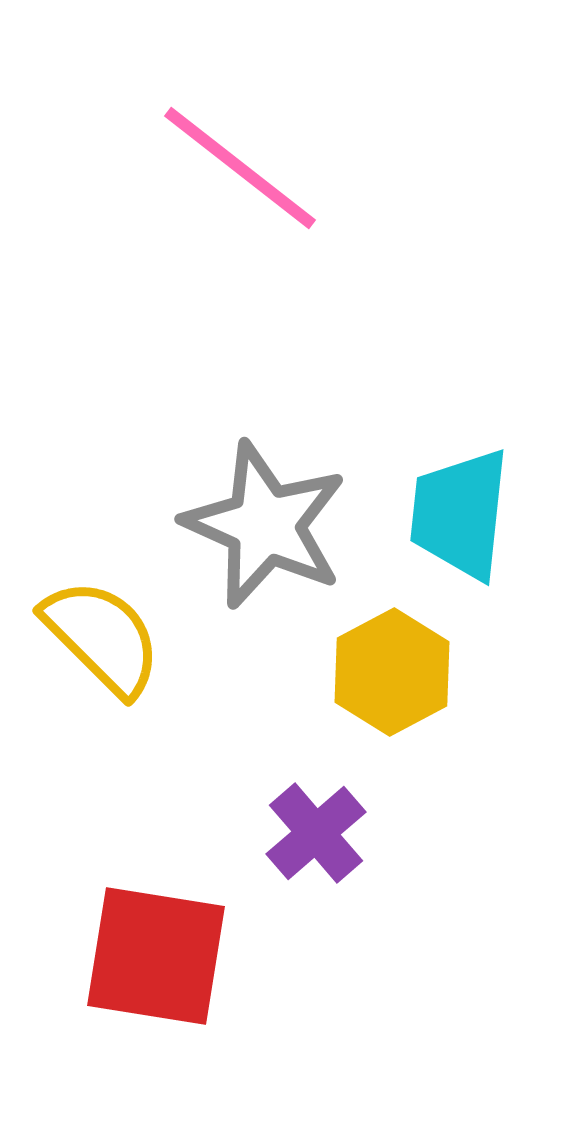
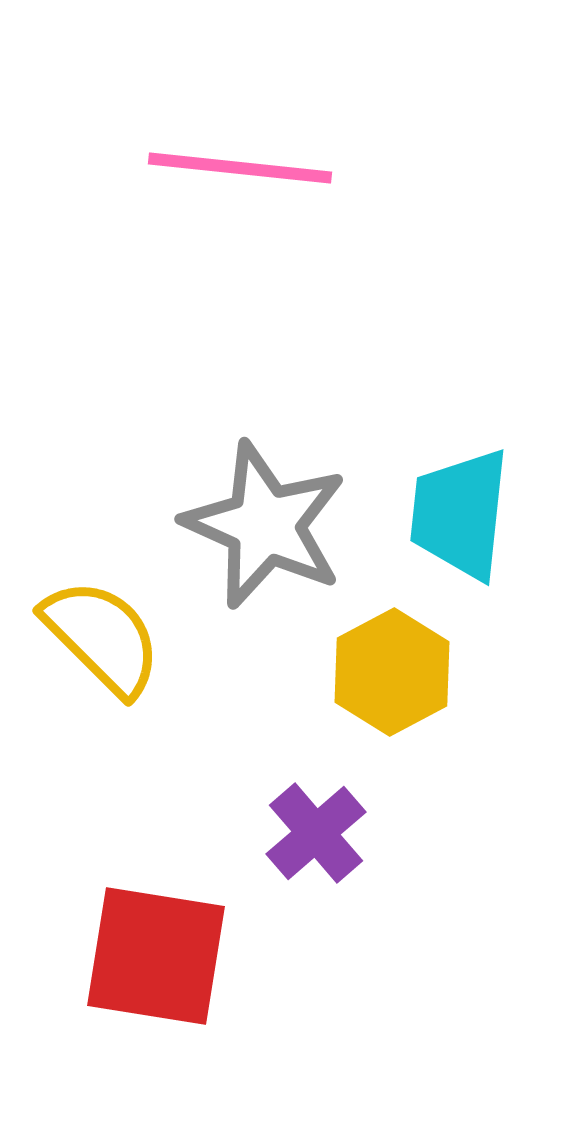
pink line: rotated 32 degrees counterclockwise
